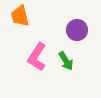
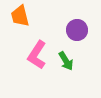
pink L-shape: moved 2 px up
